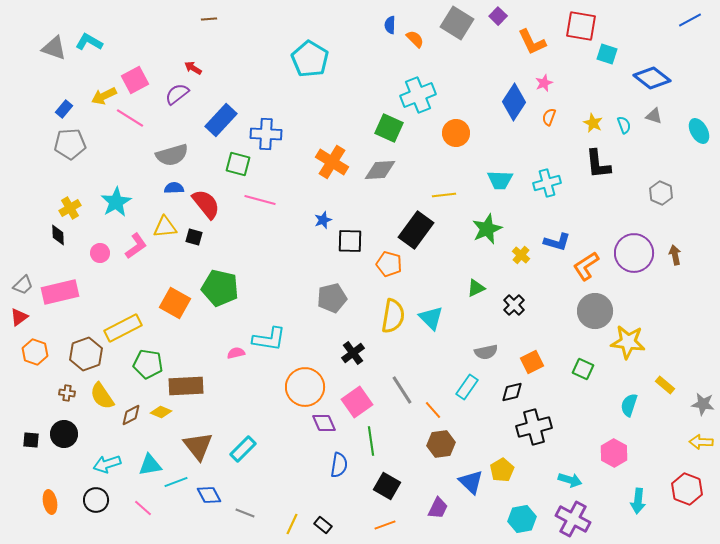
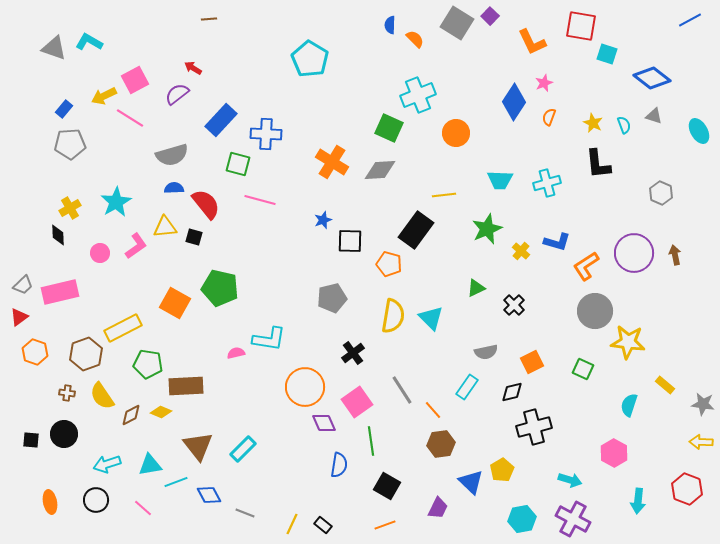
purple square at (498, 16): moved 8 px left
yellow cross at (521, 255): moved 4 px up
